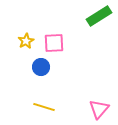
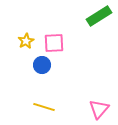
blue circle: moved 1 px right, 2 px up
